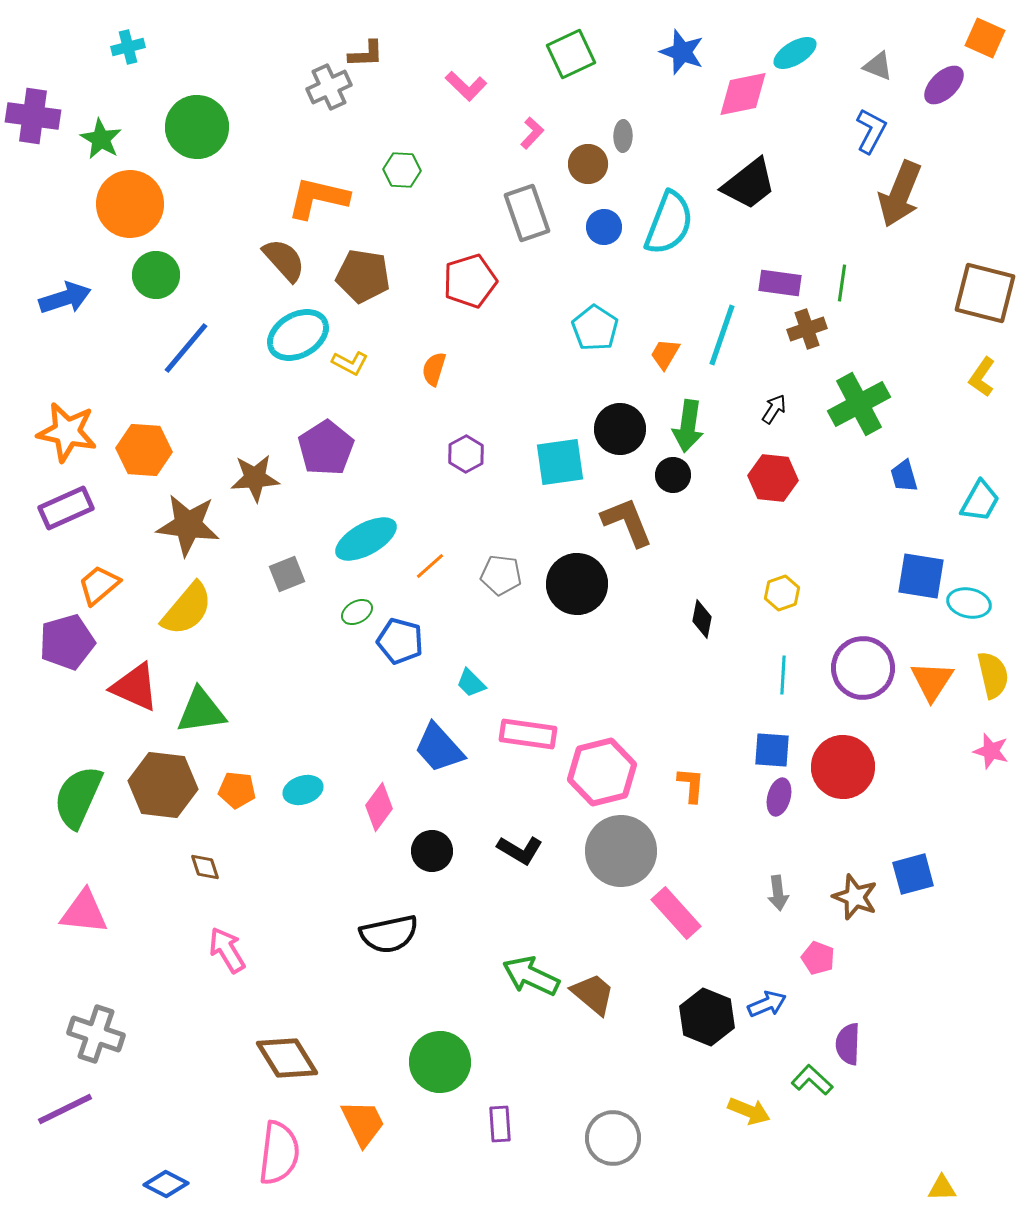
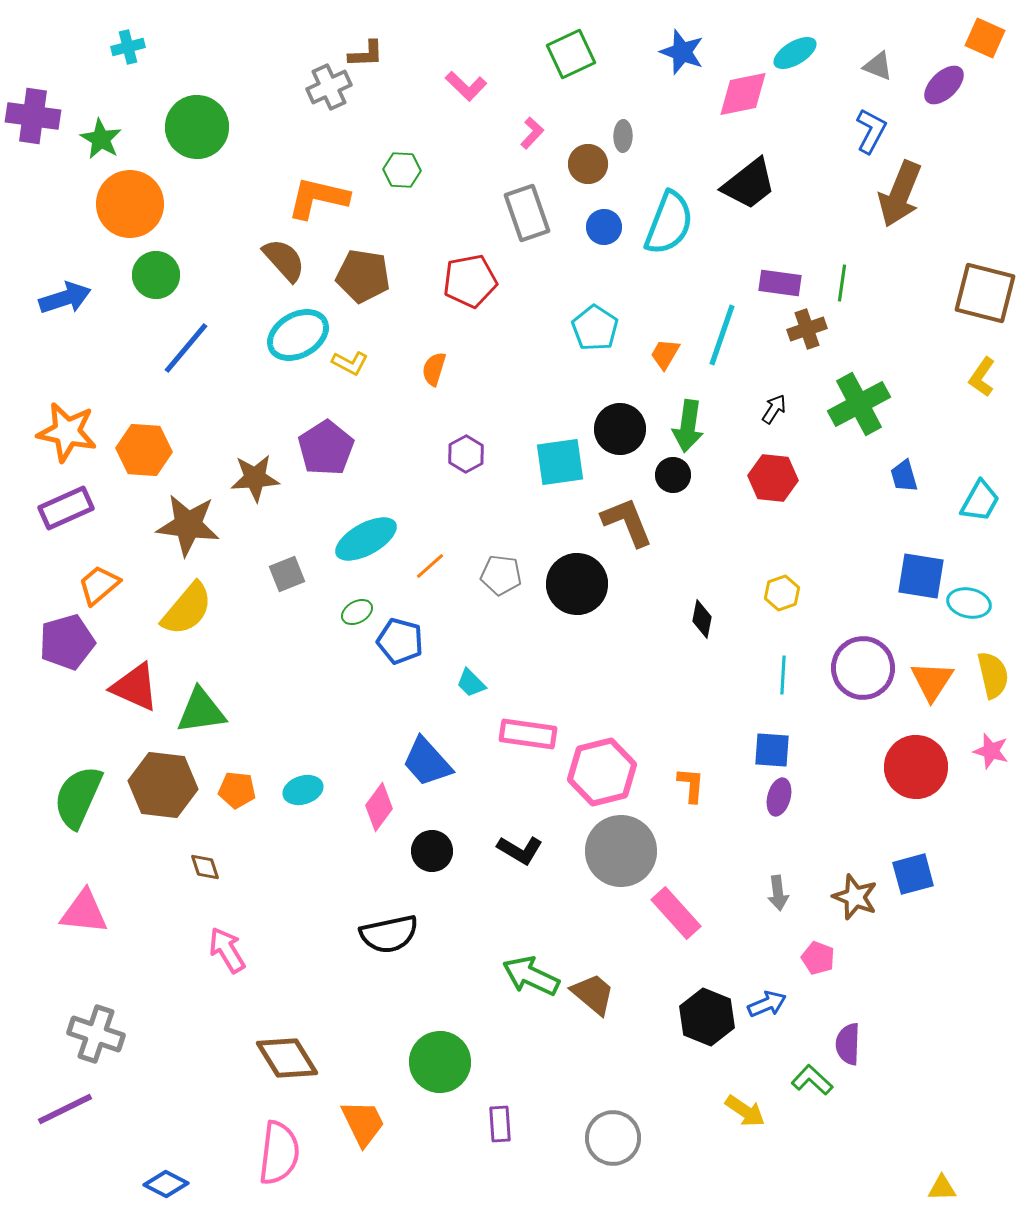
red pentagon at (470, 281): rotated 6 degrees clockwise
blue trapezoid at (439, 748): moved 12 px left, 14 px down
red circle at (843, 767): moved 73 px right
yellow arrow at (749, 1111): moved 4 px left; rotated 12 degrees clockwise
